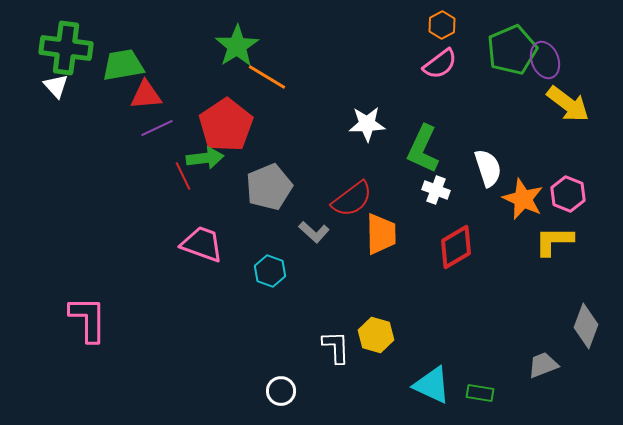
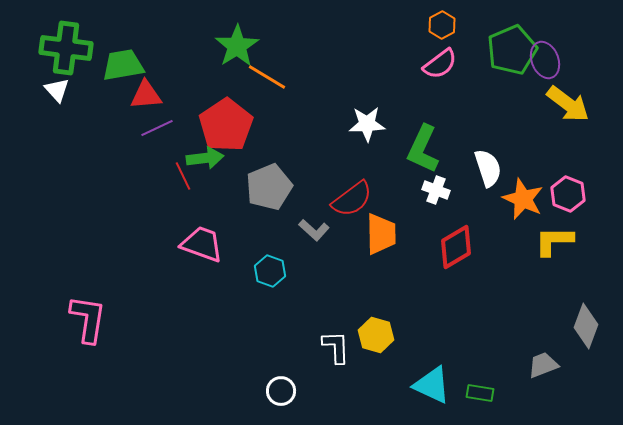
white triangle: moved 1 px right, 4 px down
gray L-shape: moved 2 px up
pink L-shape: rotated 9 degrees clockwise
